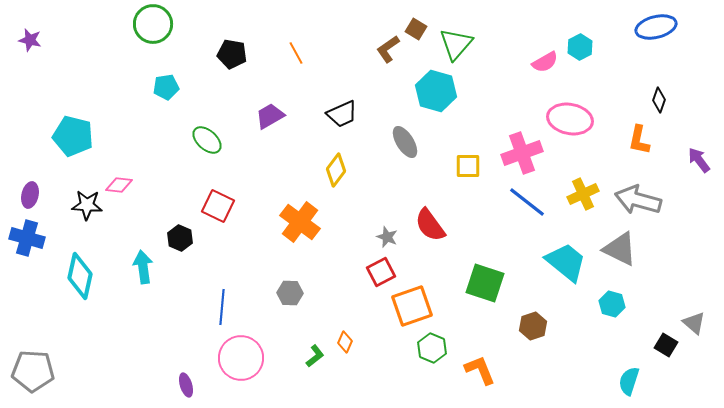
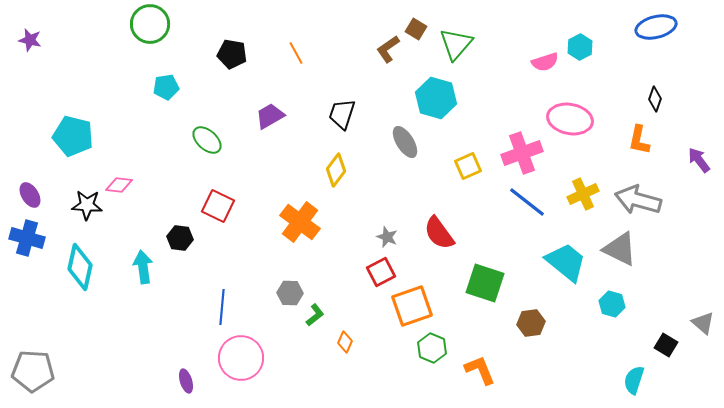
green circle at (153, 24): moved 3 px left
pink semicircle at (545, 62): rotated 12 degrees clockwise
cyan hexagon at (436, 91): moved 7 px down
black diamond at (659, 100): moved 4 px left, 1 px up
black trapezoid at (342, 114): rotated 132 degrees clockwise
yellow square at (468, 166): rotated 24 degrees counterclockwise
purple ellipse at (30, 195): rotated 45 degrees counterclockwise
red semicircle at (430, 225): moved 9 px right, 8 px down
black hexagon at (180, 238): rotated 15 degrees counterclockwise
cyan diamond at (80, 276): moved 9 px up
gray triangle at (694, 323): moved 9 px right
brown hexagon at (533, 326): moved 2 px left, 3 px up; rotated 12 degrees clockwise
green L-shape at (315, 356): moved 41 px up
cyan semicircle at (629, 381): moved 5 px right, 1 px up
purple ellipse at (186, 385): moved 4 px up
